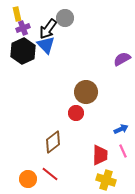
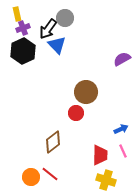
blue triangle: moved 11 px right
orange circle: moved 3 px right, 2 px up
